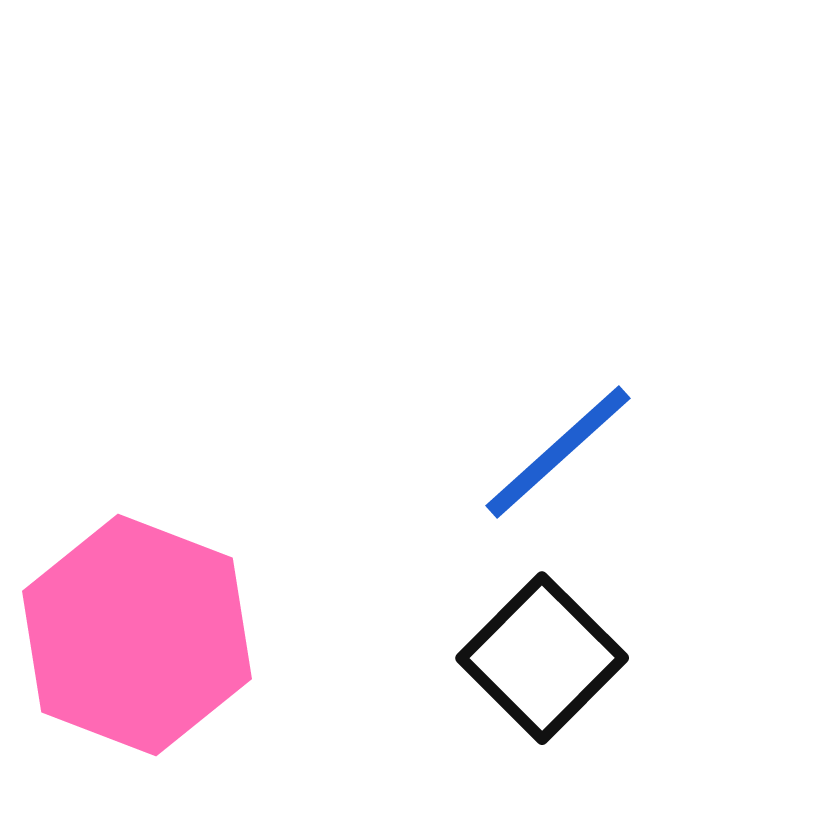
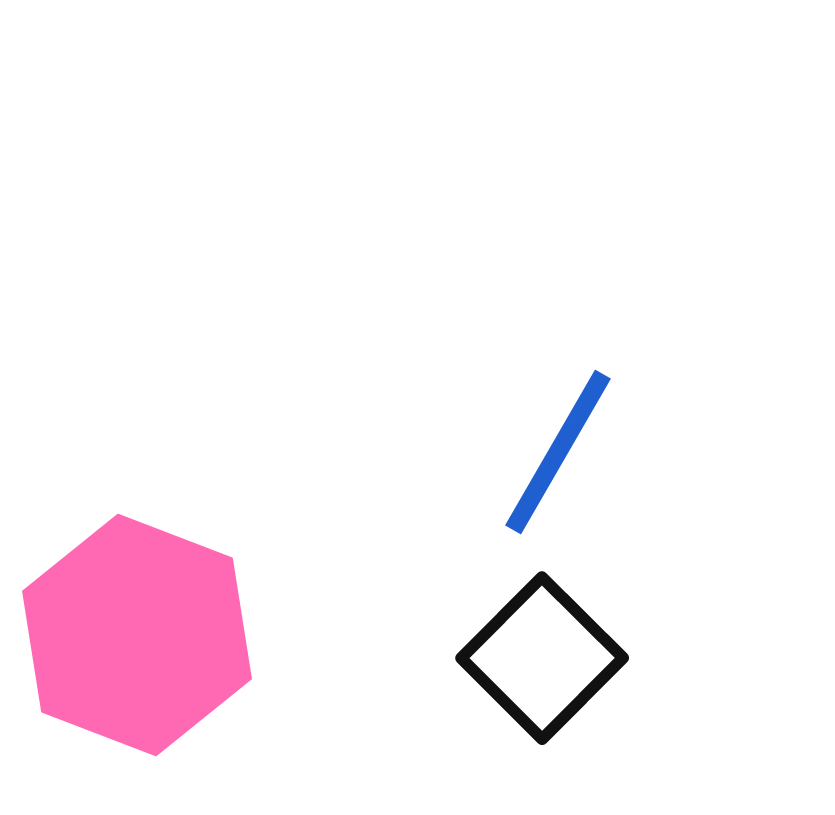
blue line: rotated 18 degrees counterclockwise
